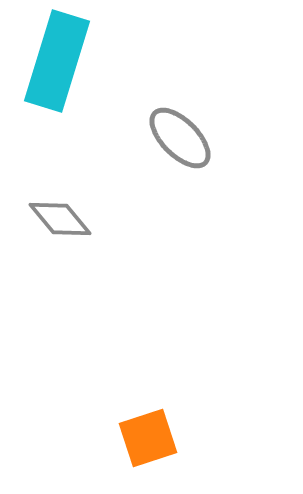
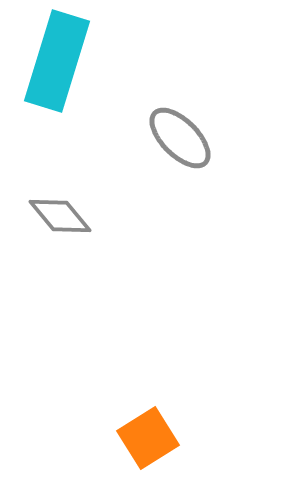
gray diamond: moved 3 px up
orange square: rotated 14 degrees counterclockwise
